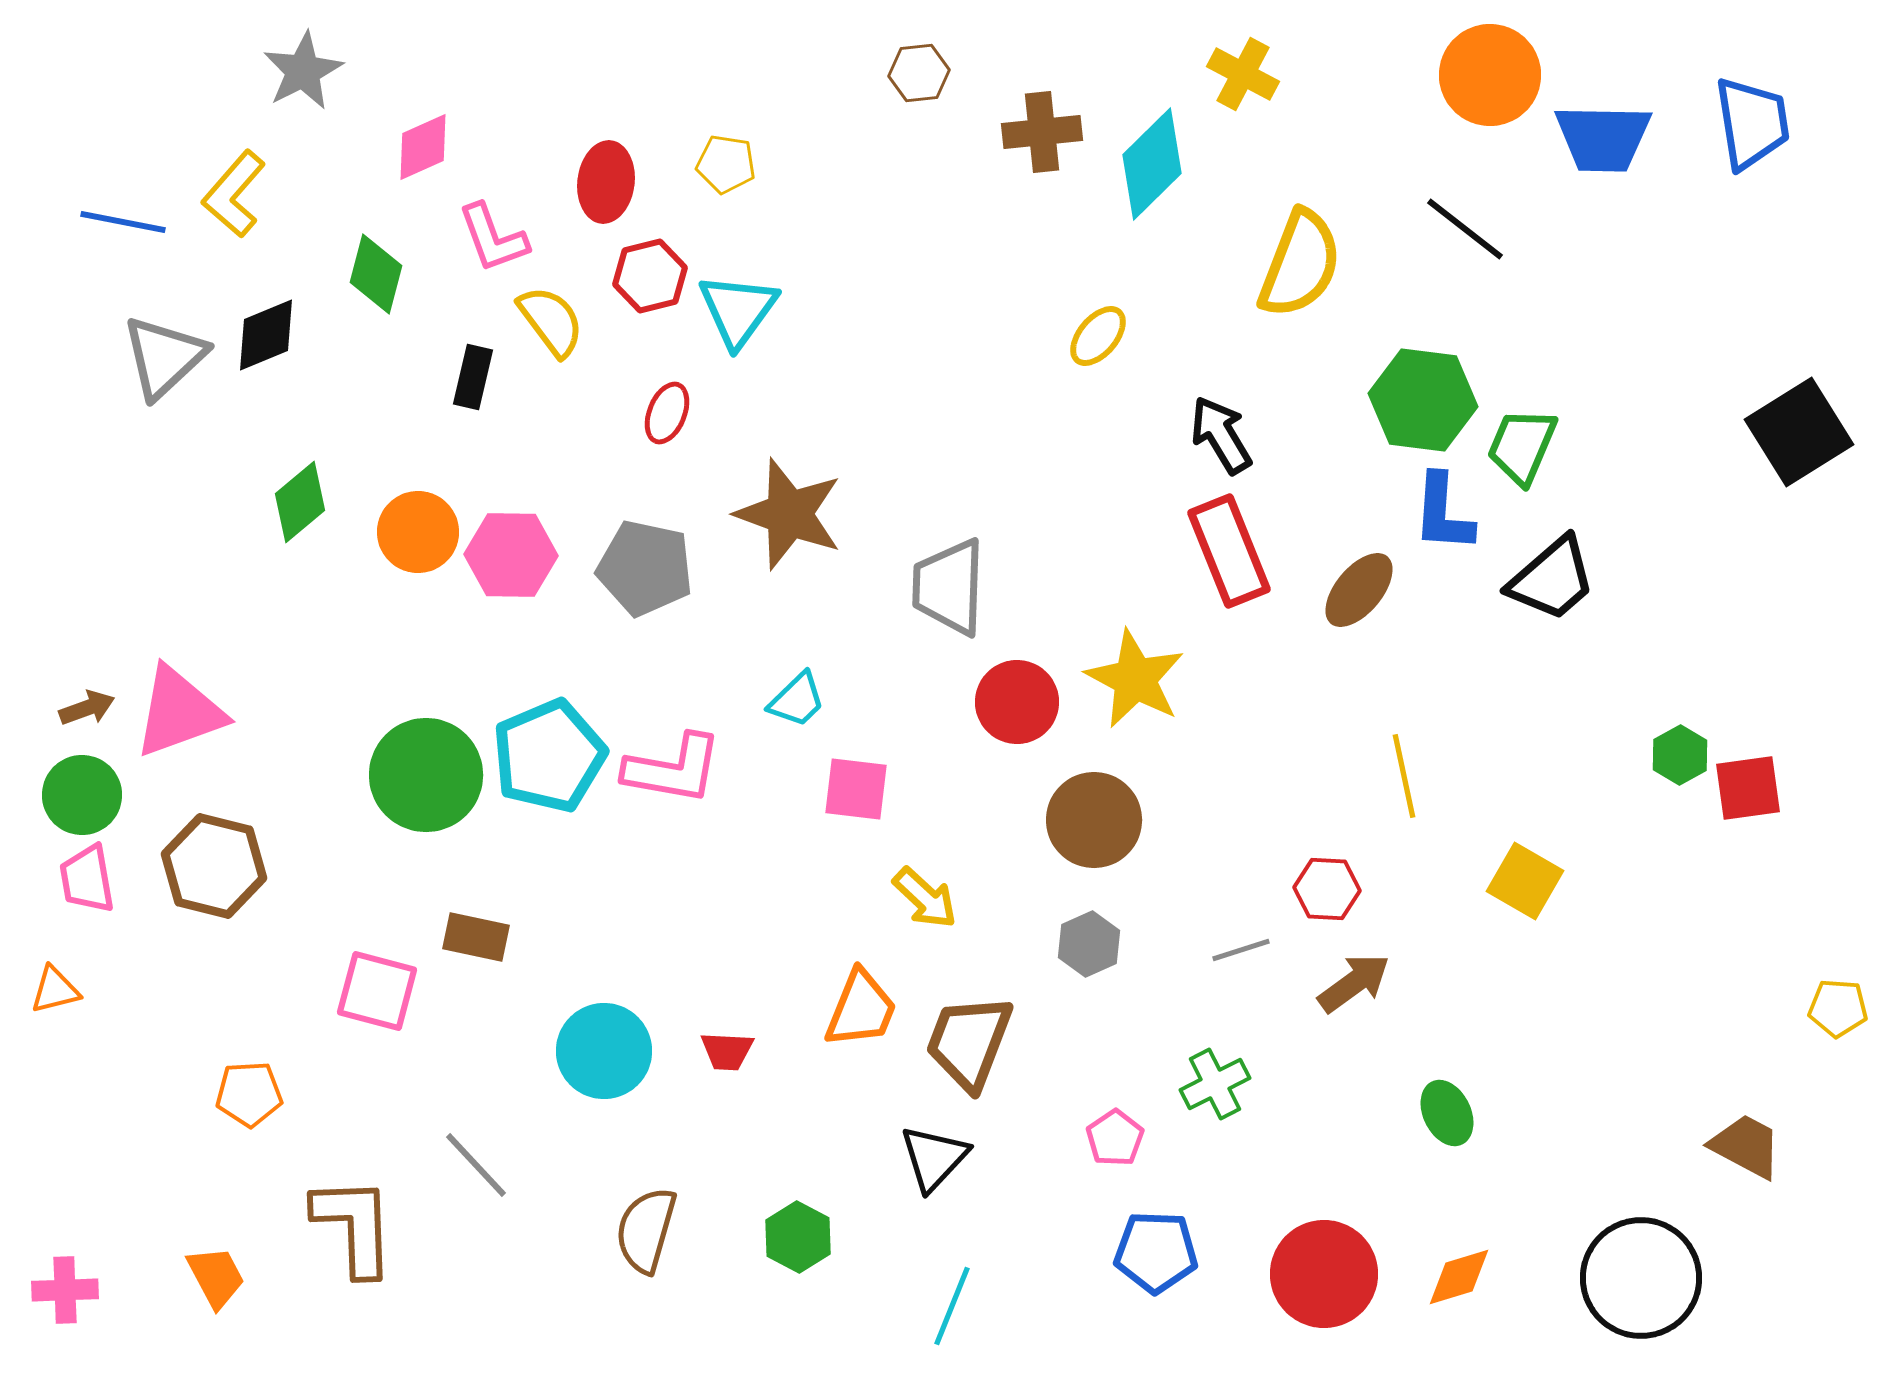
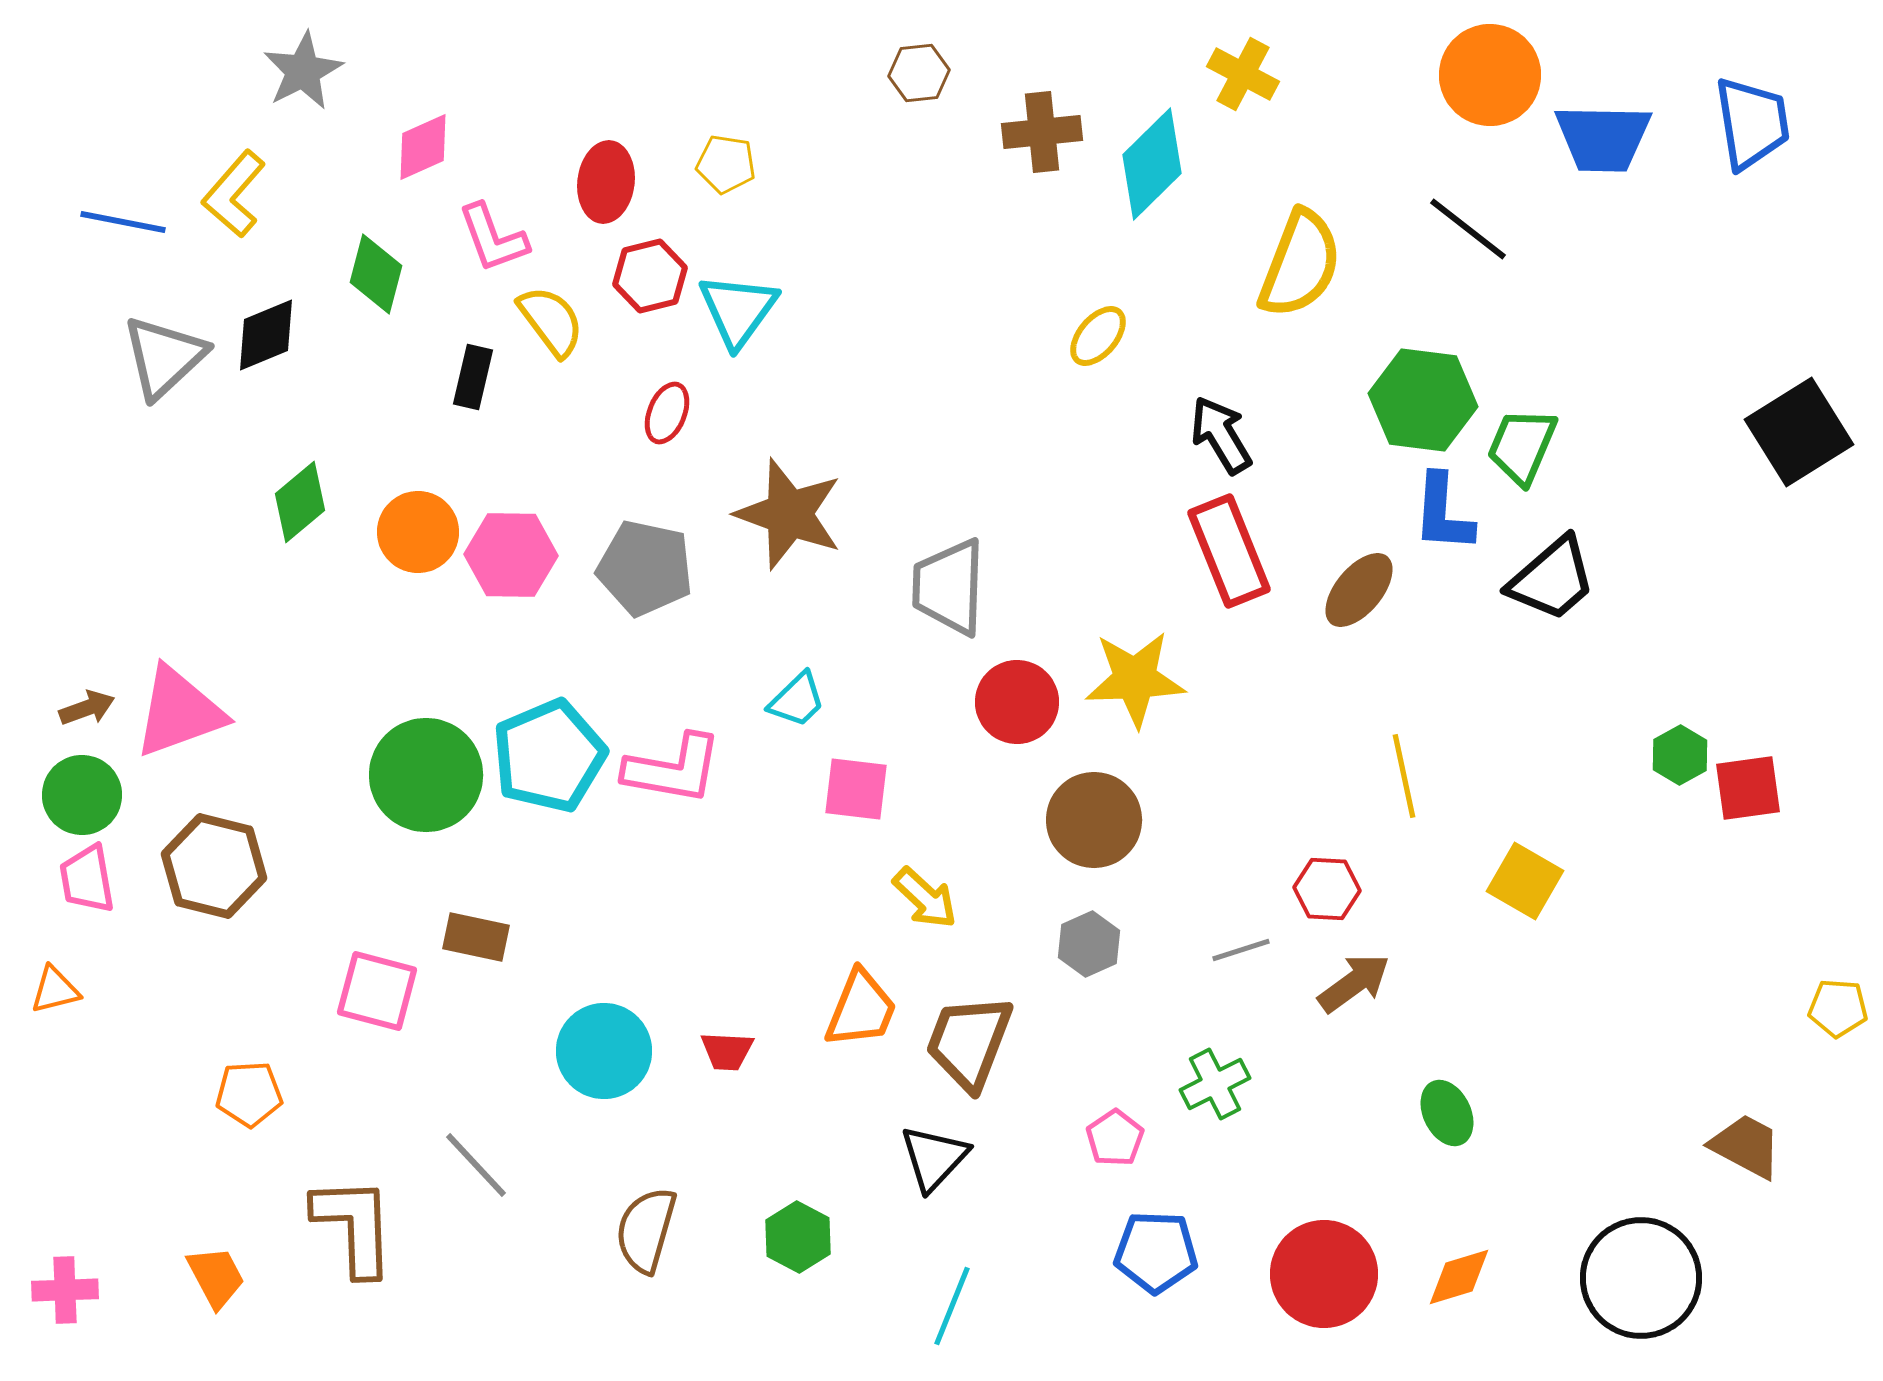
black line at (1465, 229): moved 3 px right
yellow star at (1135, 679): rotated 30 degrees counterclockwise
